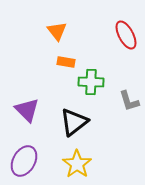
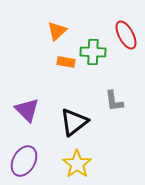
orange triangle: rotated 25 degrees clockwise
green cross: moved 2 px right, 30 px up
gray L-shape: moved 15 px left; rotated 10 degrees clockwise
